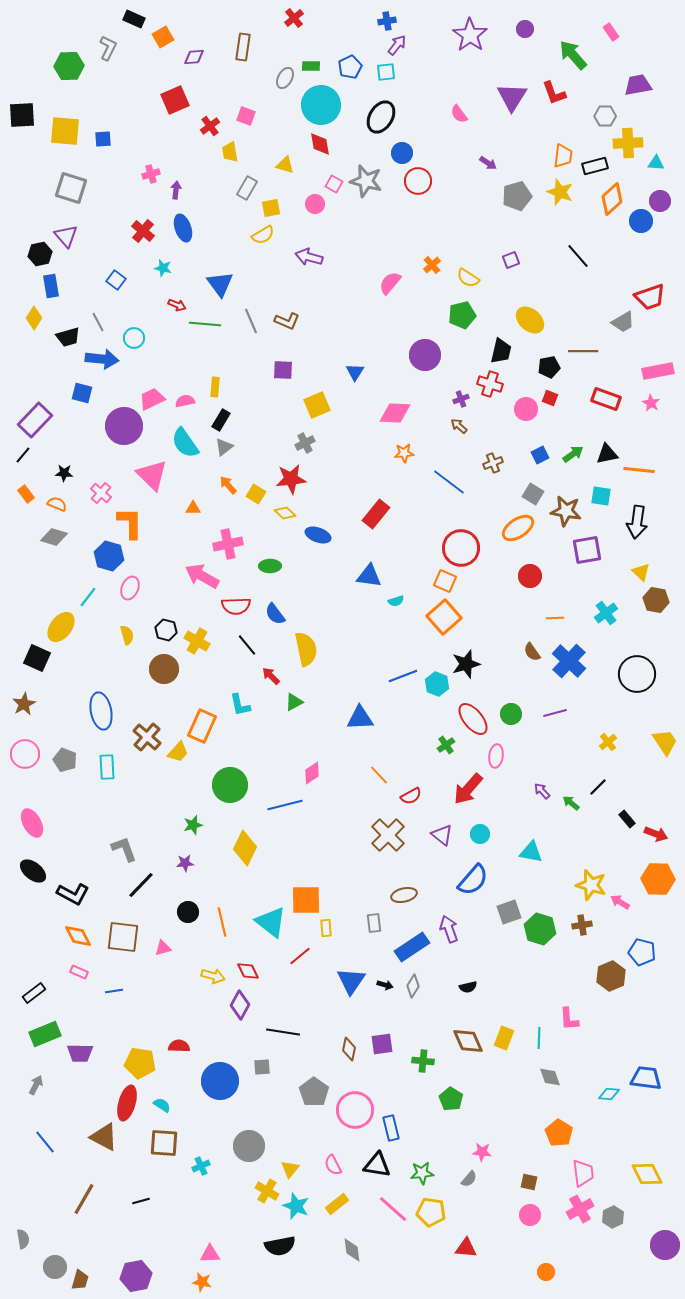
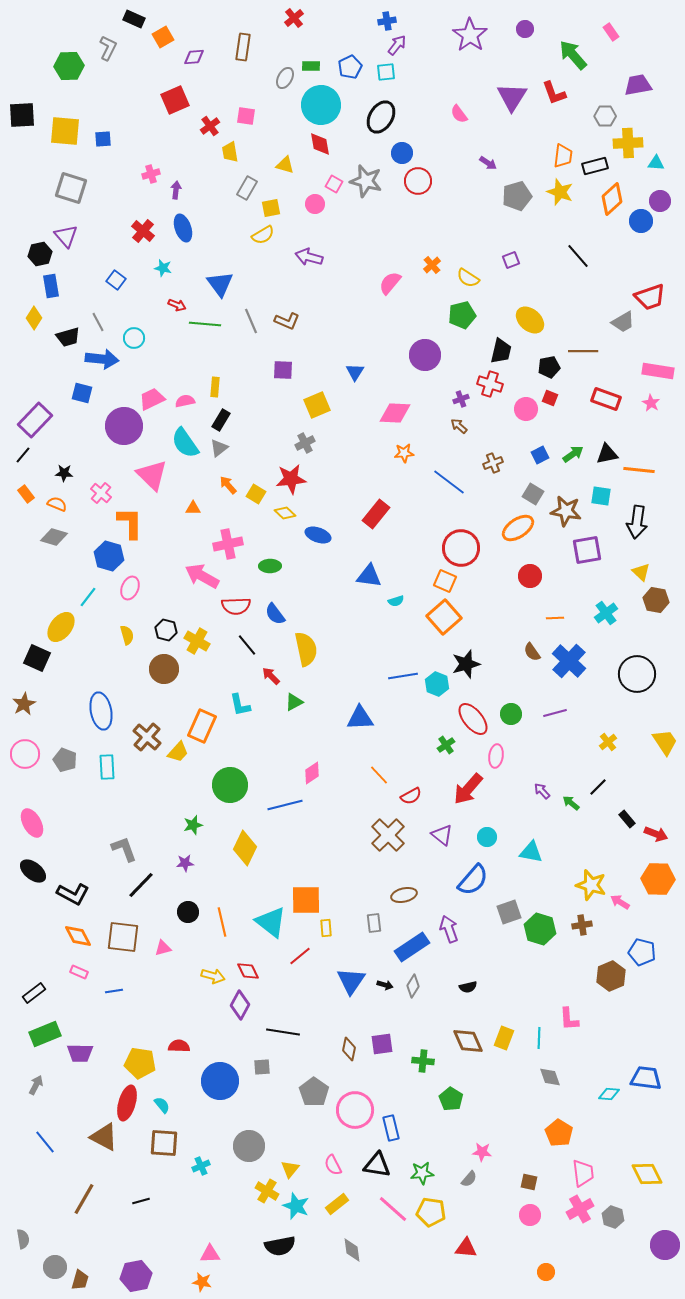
pink square at (246, 116): rotated 12 degrees counterclockwise
pink rectangle at (658, 371): rotated 20 degrees clockwise
gray triangle at (224, 447): moved 5 px left, 1 px down
blue line at (403, 676): rotated 12 degrees clockwise
cyan circle at (480, 834): moved 7 px right, 3 px down
cyan semicircle at (162, 1105): rotated 18 degrees clockwise
gray hexagon at (613, 1217): rotated 15 degrees counterclockwise
